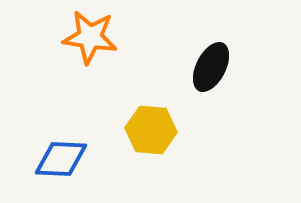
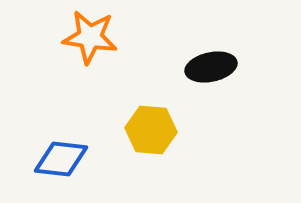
black ellipse: rotated 51 degrees clockwise
blue diamond: rotated 4 degrees clockwise
